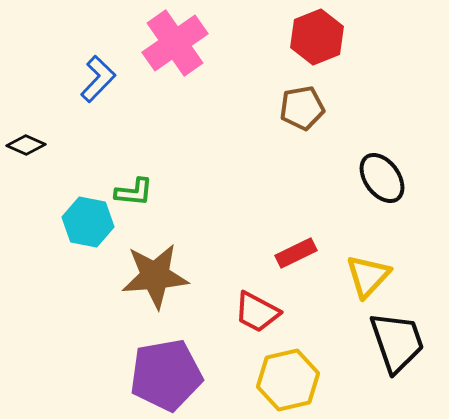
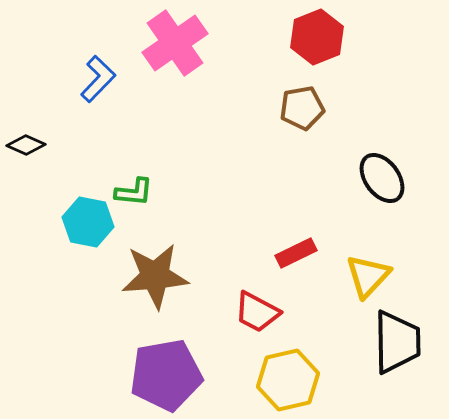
black trapezoid: rotated 18 degrees clockwise
